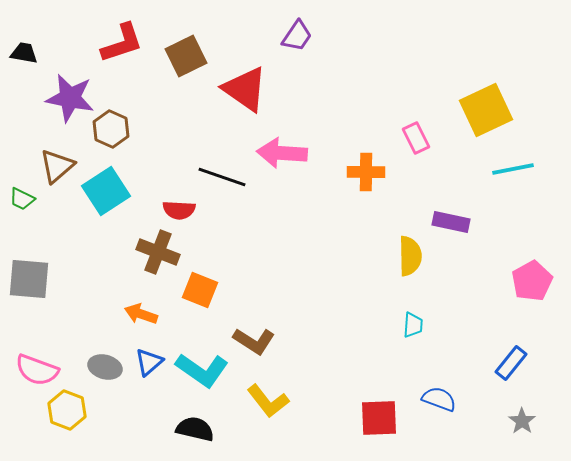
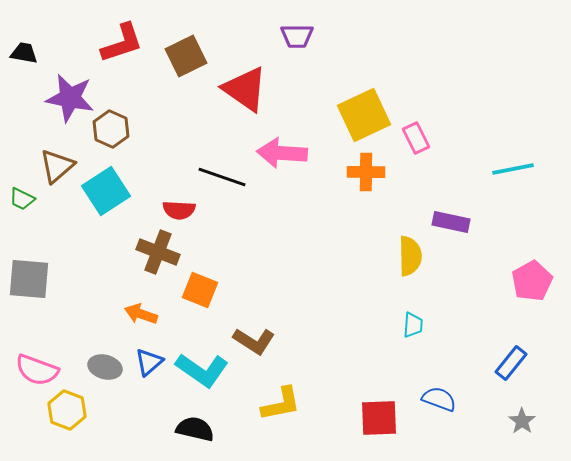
purple trapezoid: rotated 56 degrees clockwise
yellow square: moved 122 px left, 5 px down
yellow L-shape: moved 13 px right, 3 px down; rotated 63 degrees counterclockwise
